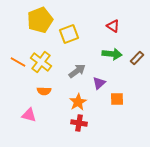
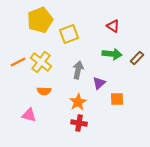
orange line: rotated 56 degrees counterclockwise
gray arrow: moved 1 px right, 1 px up; rotated 42 degrees counterclockwise
